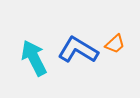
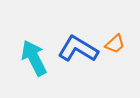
blue L-shape: moved 1 px up
